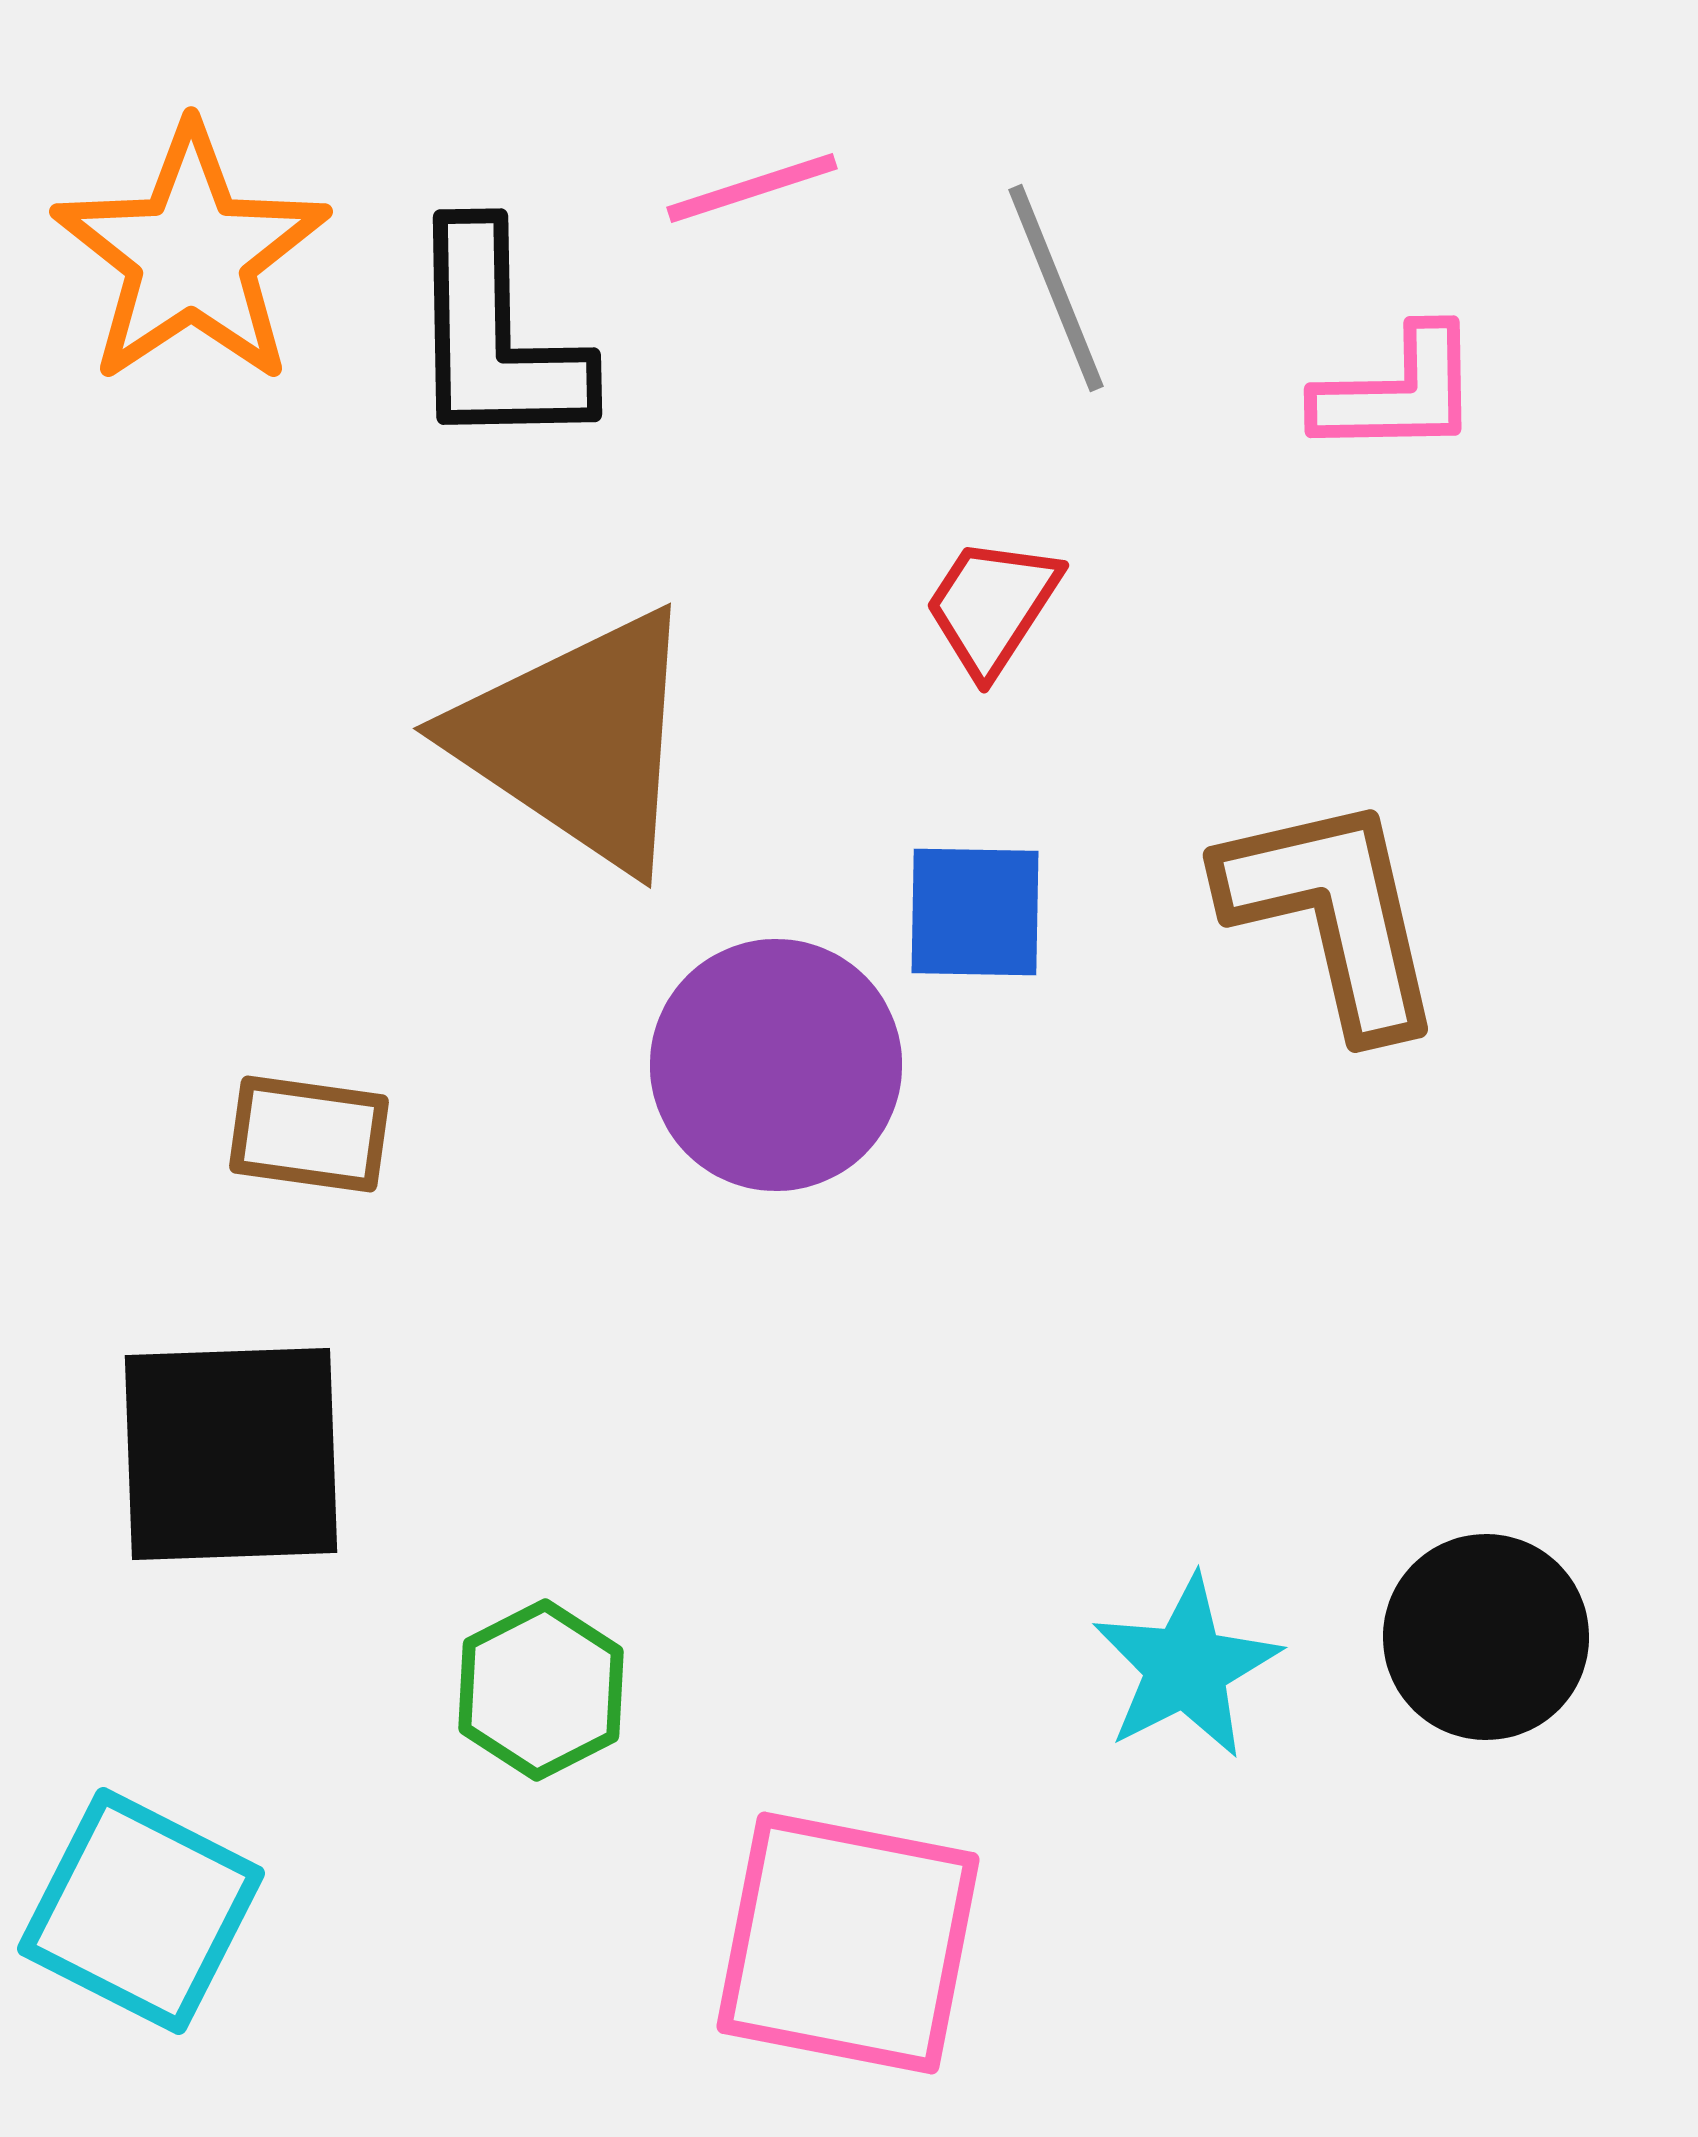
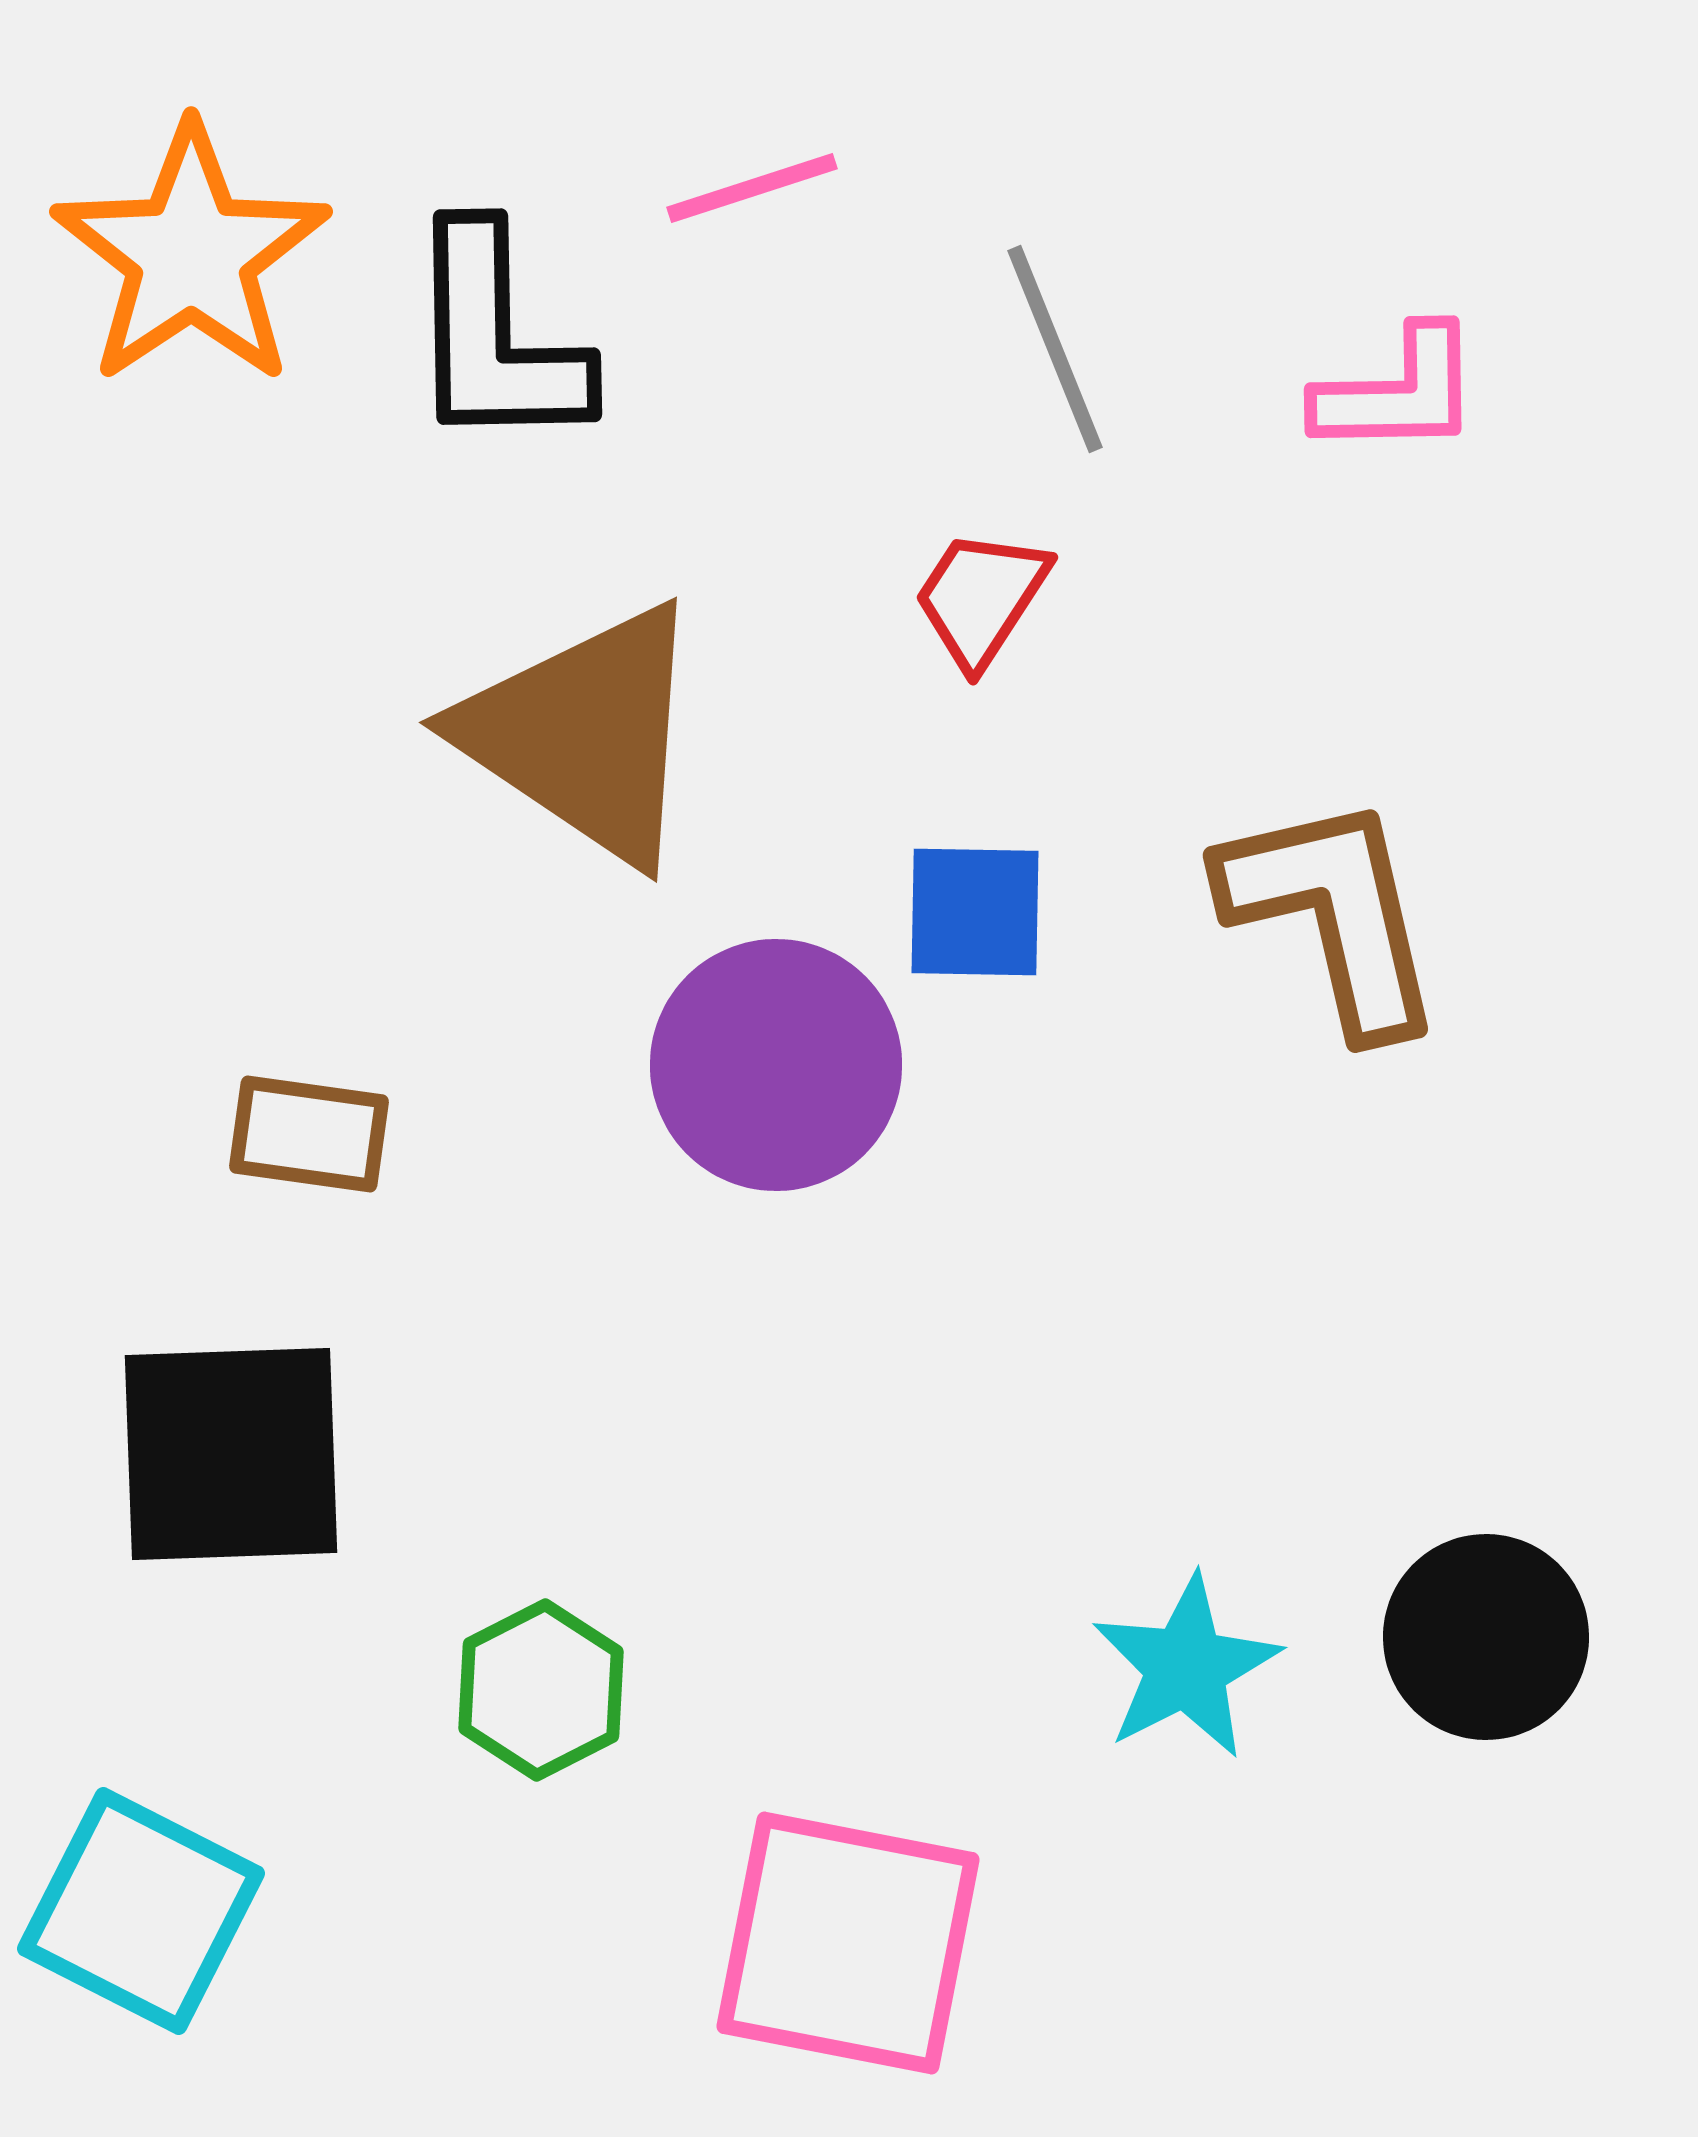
gray line: moved 1 px left, 61 px down
red trapezoid: moved 11 px left, 8 px up
brown triangle: moved 6 px right, 6 px up
